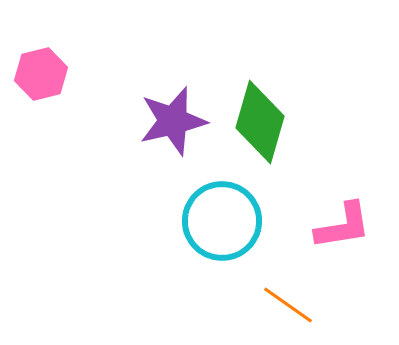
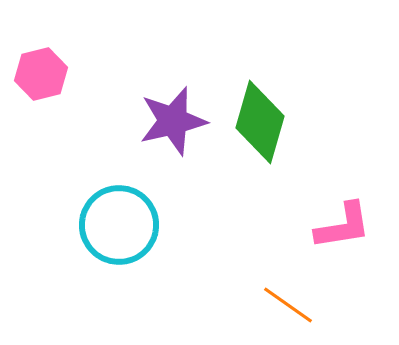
cyan circle: moved 103 px left, 4 px down
